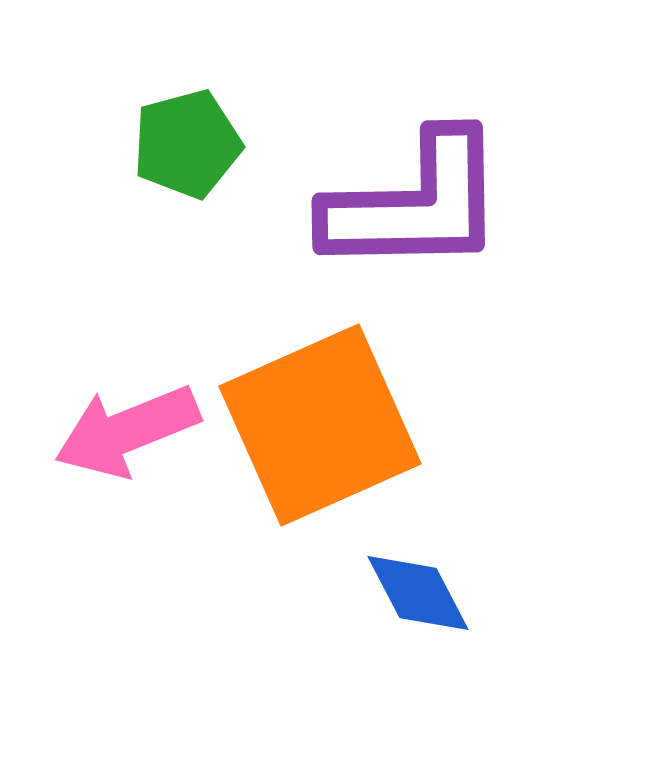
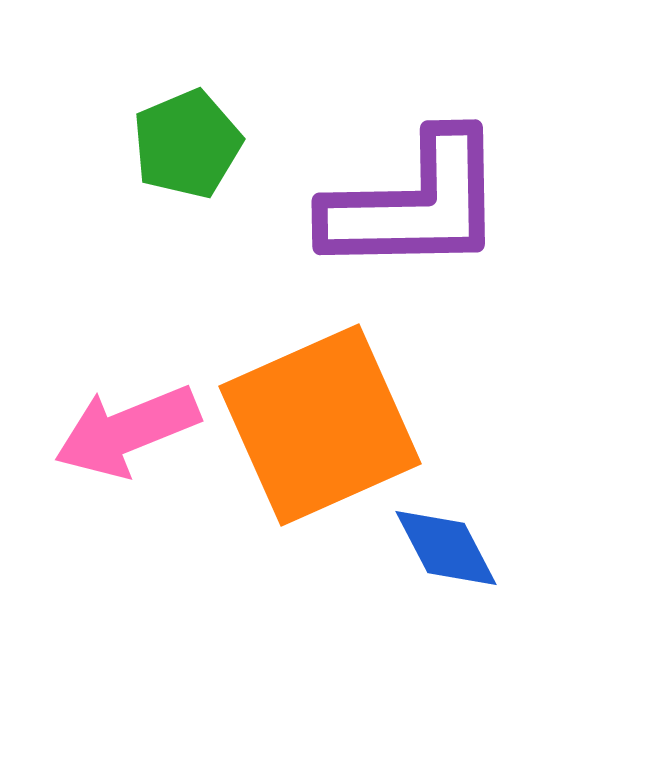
green pentagon: rotated 8 degrees counterclockwise
blue diamond: moved 28 px right, 45 px up
